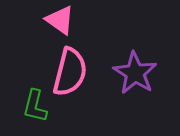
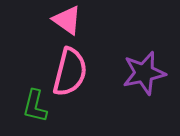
pink triangle: moved 7 px right
purple star: moved 9 px right; rotated 27 degrees clockwise
